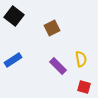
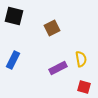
black square: rotated 24 degrees counterclockwise
blue rectangle: rotated 30 degrees counterclockwise
purple rectangle: moved 2 px down; rotated 72 degrees counterclockwise
